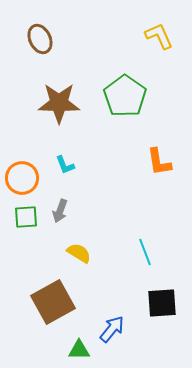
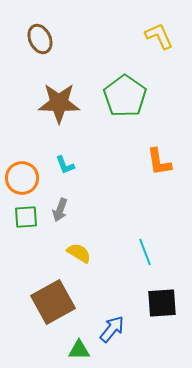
gray arrow: moved 1 px up
